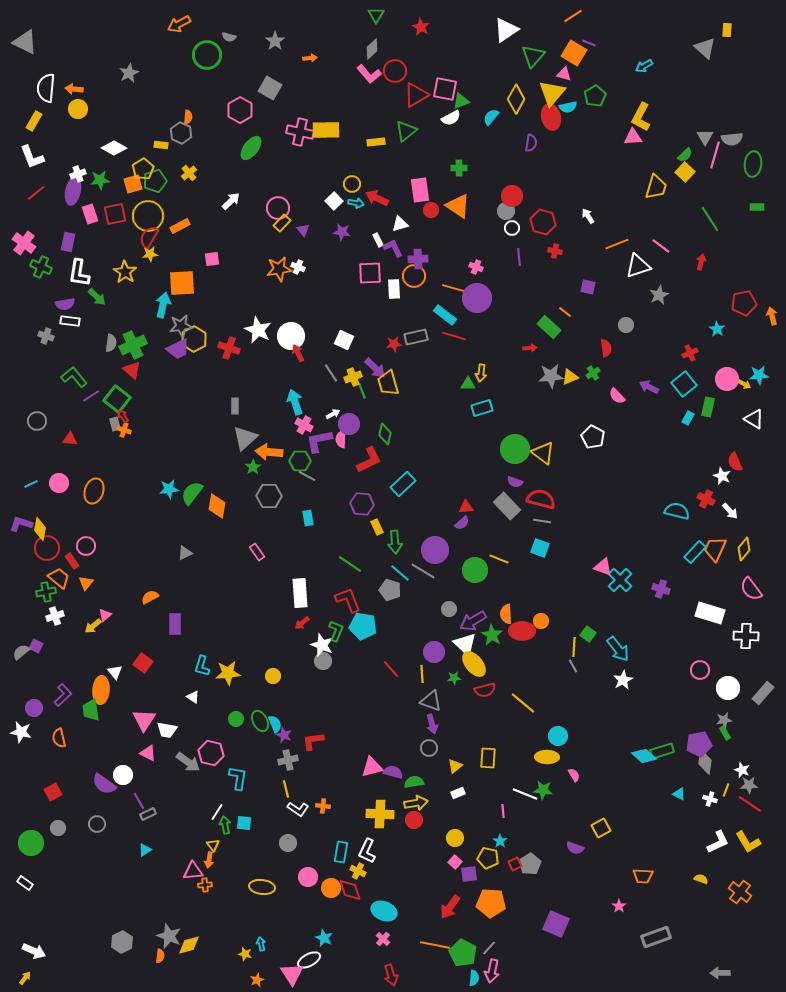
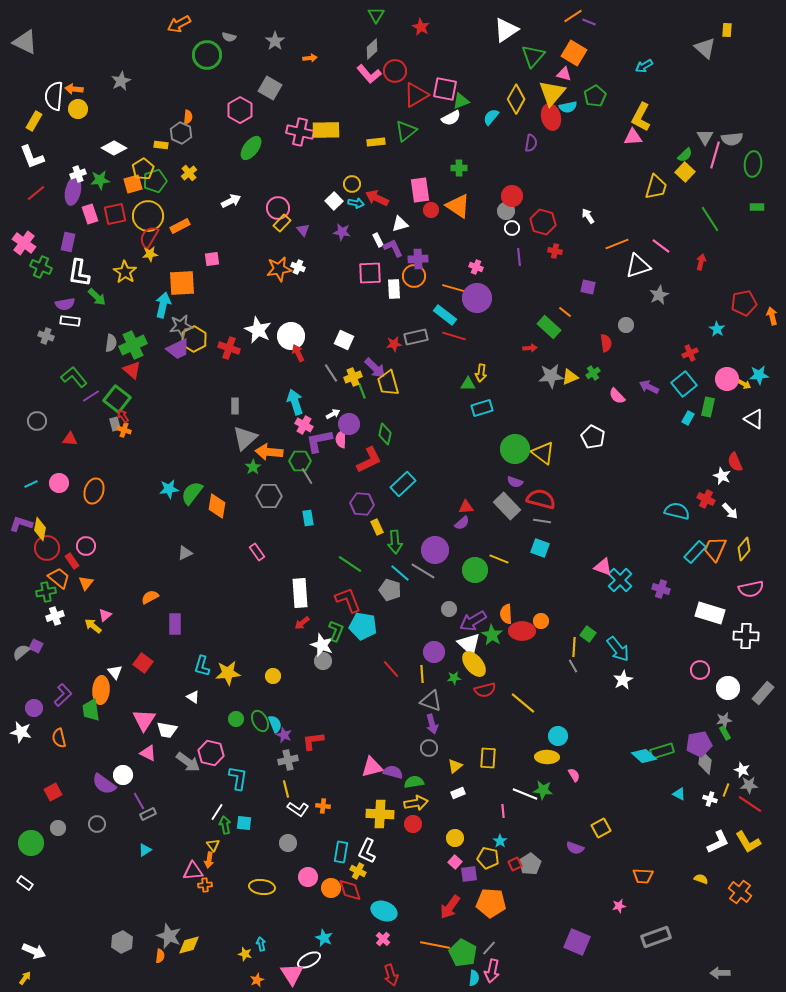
purple line at (589, 43): moved 21 px up
gray star at (129, 73): moved 8 px left, 8 px down
white semicircle at (46, 88): moved 8 px right, 8 px down
white arrow at (231, 201): rotated 18 degrees clockwise
red semicircle at (606, 348): moved 5 px up
gray line at (307, 476): rotated 30 degrees clockwise
pink semicircle at (751, 589): rotated 65 degrees counterclockwise
yellow arrow at (93, 626): rotated 78 degrees clockwise
white triangle at (465, 644): moved 4 px right
red circle at (414, 820): moved 1 px left, 4 px down
pink star at (619, 906): rotated 24 degrees clockwise
purple square at (556, 924): moved 21 px right, 18 px down
